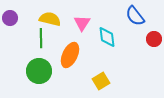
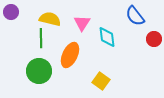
purple circle: moved 1 px right, 6 px up
yellow square: rotated 24 degrees counterclockwise
